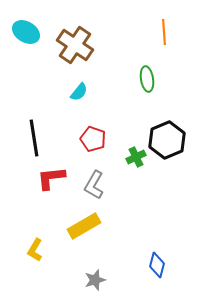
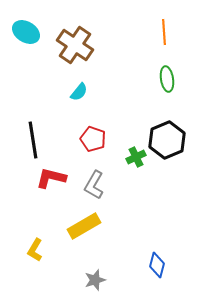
green ellipse: moved 20 px right
black line: moved 1 px left, 2 px down
red L-shape: rotated 20 degrees clockwise
